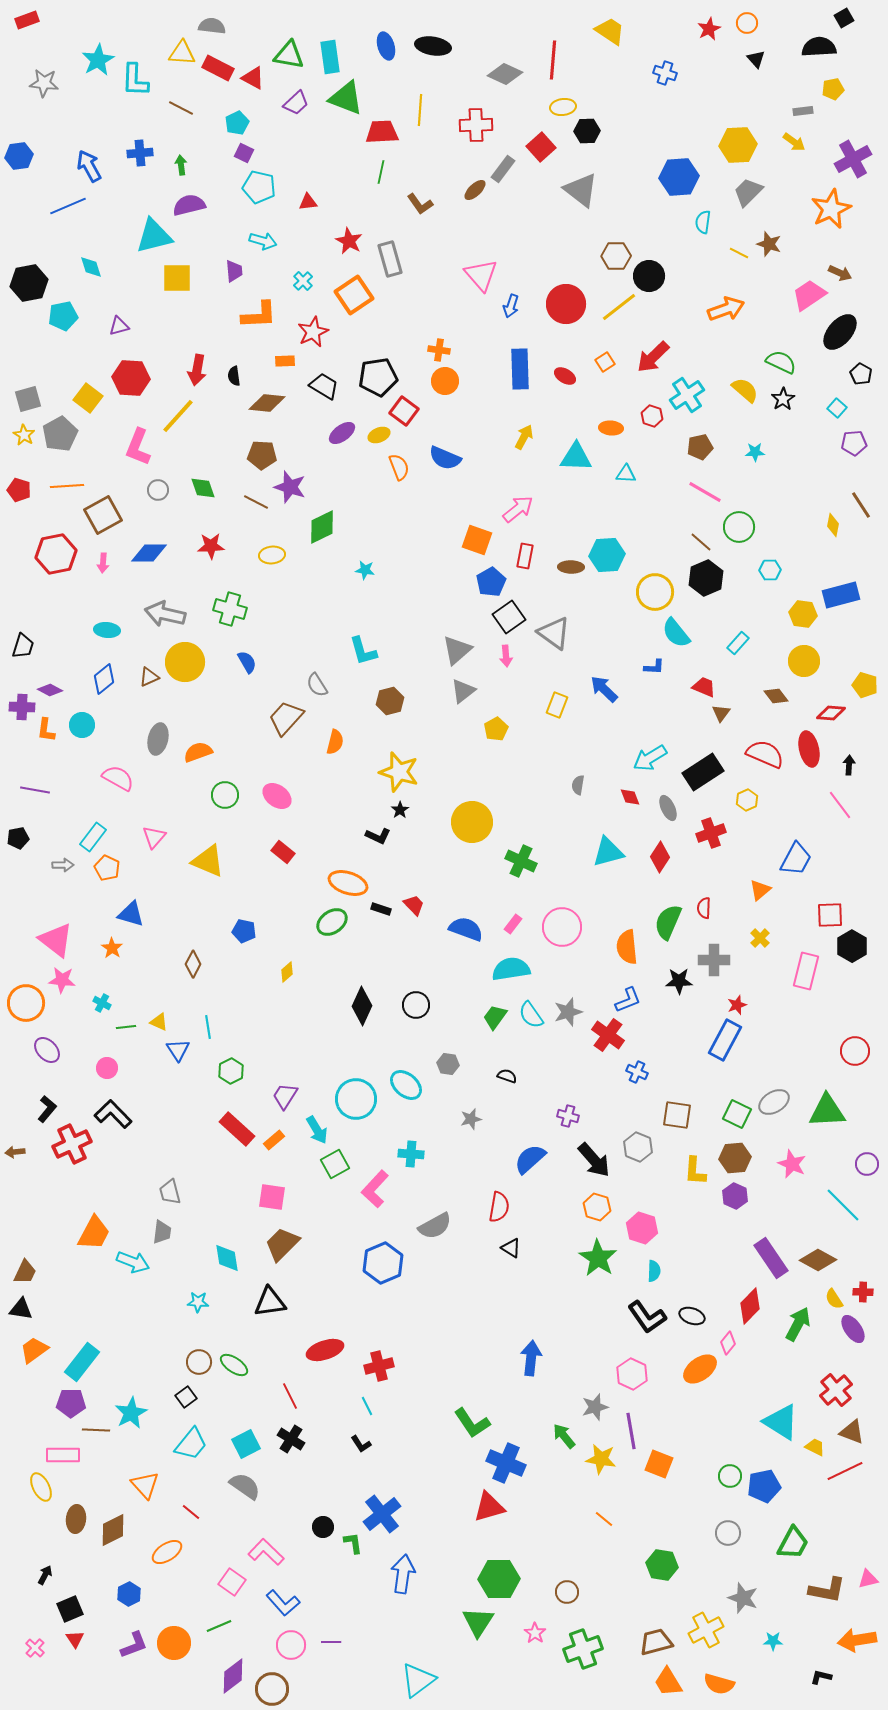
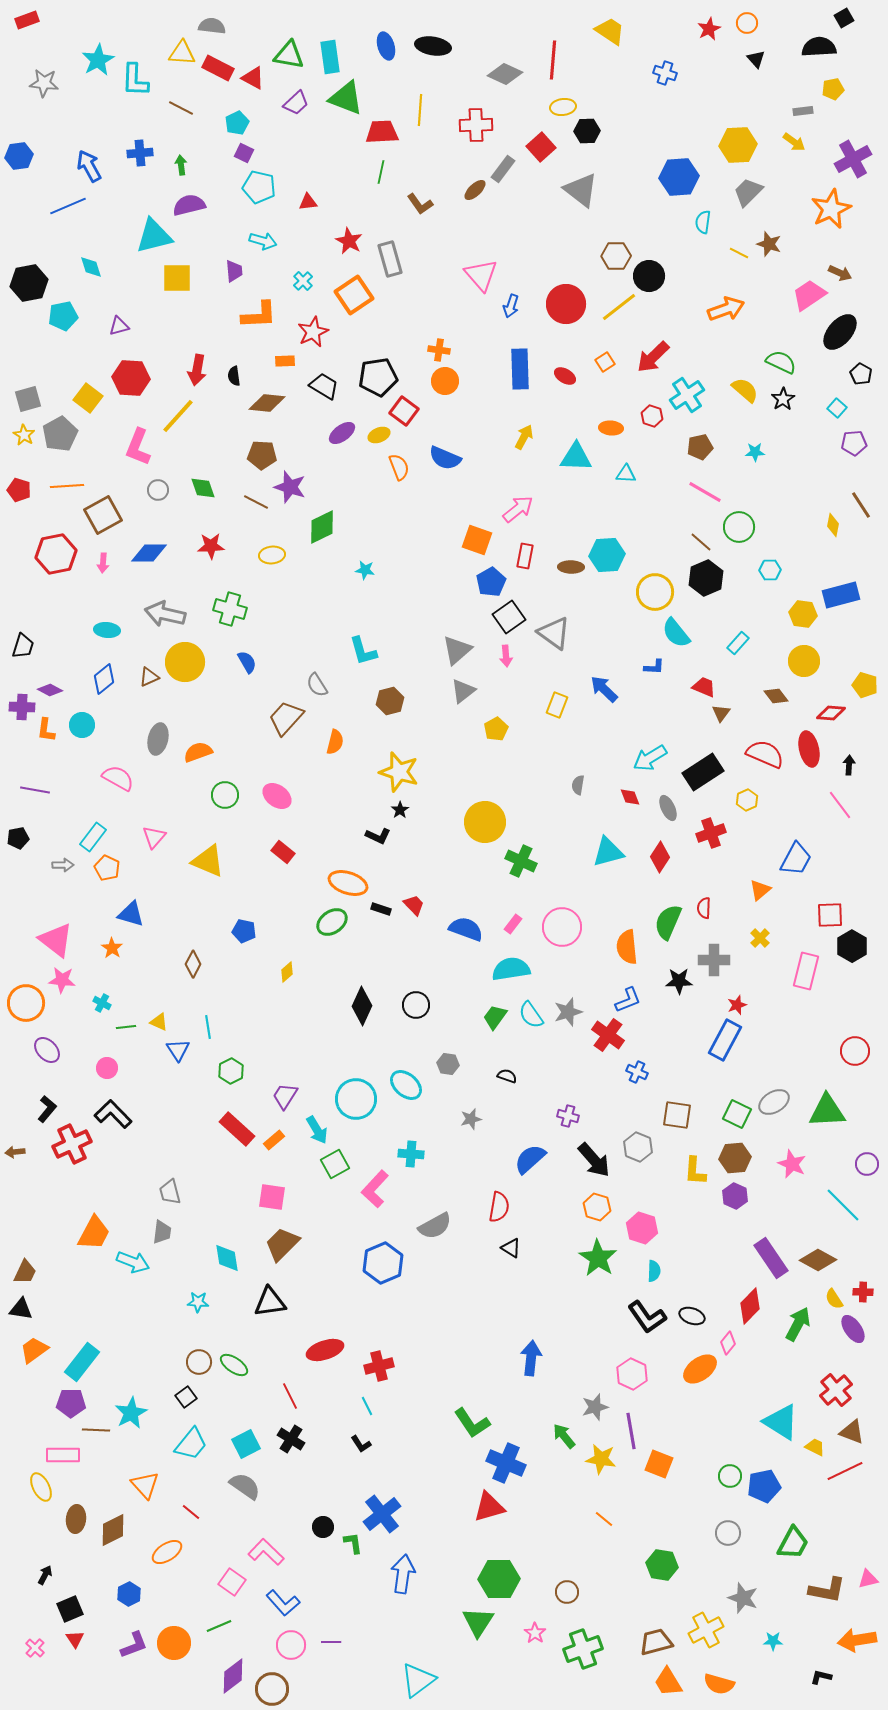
yellow circle at (472, 822): moved 13 px right
